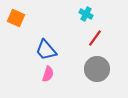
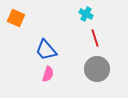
red line: rotated 54 degrees counterclockwise
